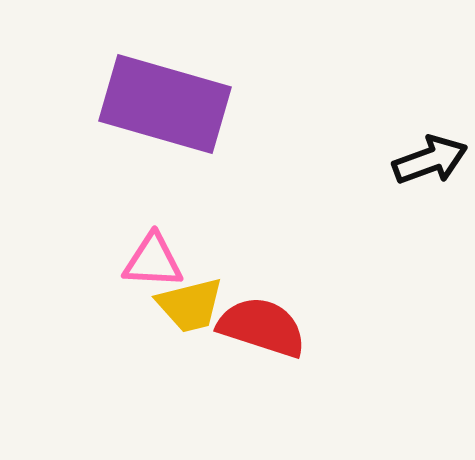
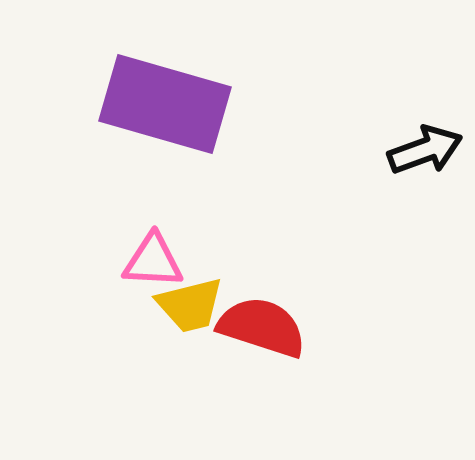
black arrow: moved 5 px left, 10 px up
